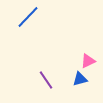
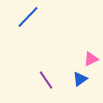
pink triangle: moved 3 px right, 2 px up
blue triangle: rotated 21 degrees counterclockwise
